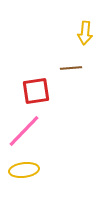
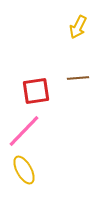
yellow arrow: moved 7 px left, 6 px up; rotated 20 degrees clockwise
brown line: moved 7 px right, 10 px down
yellow ellipse: rotated 68 degrees clockwise
